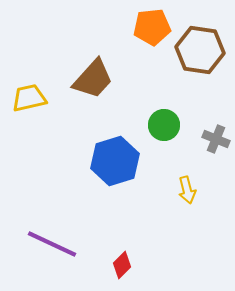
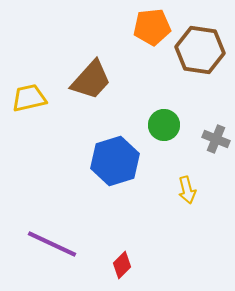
brown trapezoid: moved 2 px left, 1 px down
